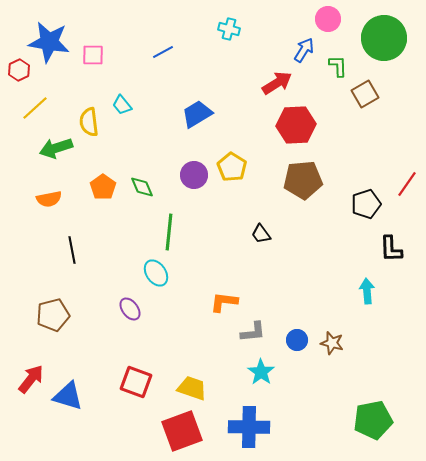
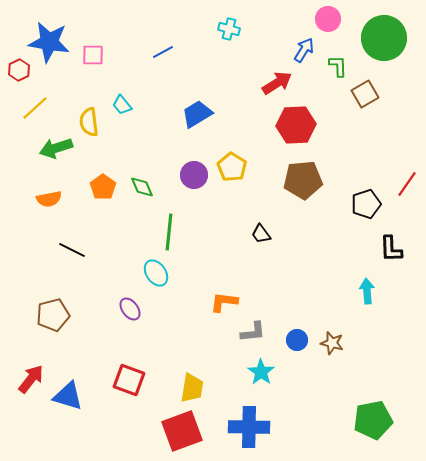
black line at (72, 250): rotated 52 degrees counterclockwise
red square at (136, 382): moved 7 px left, 2 px up
yellow trapezoid at (192, 388): rotated 80 degrees clockwise
